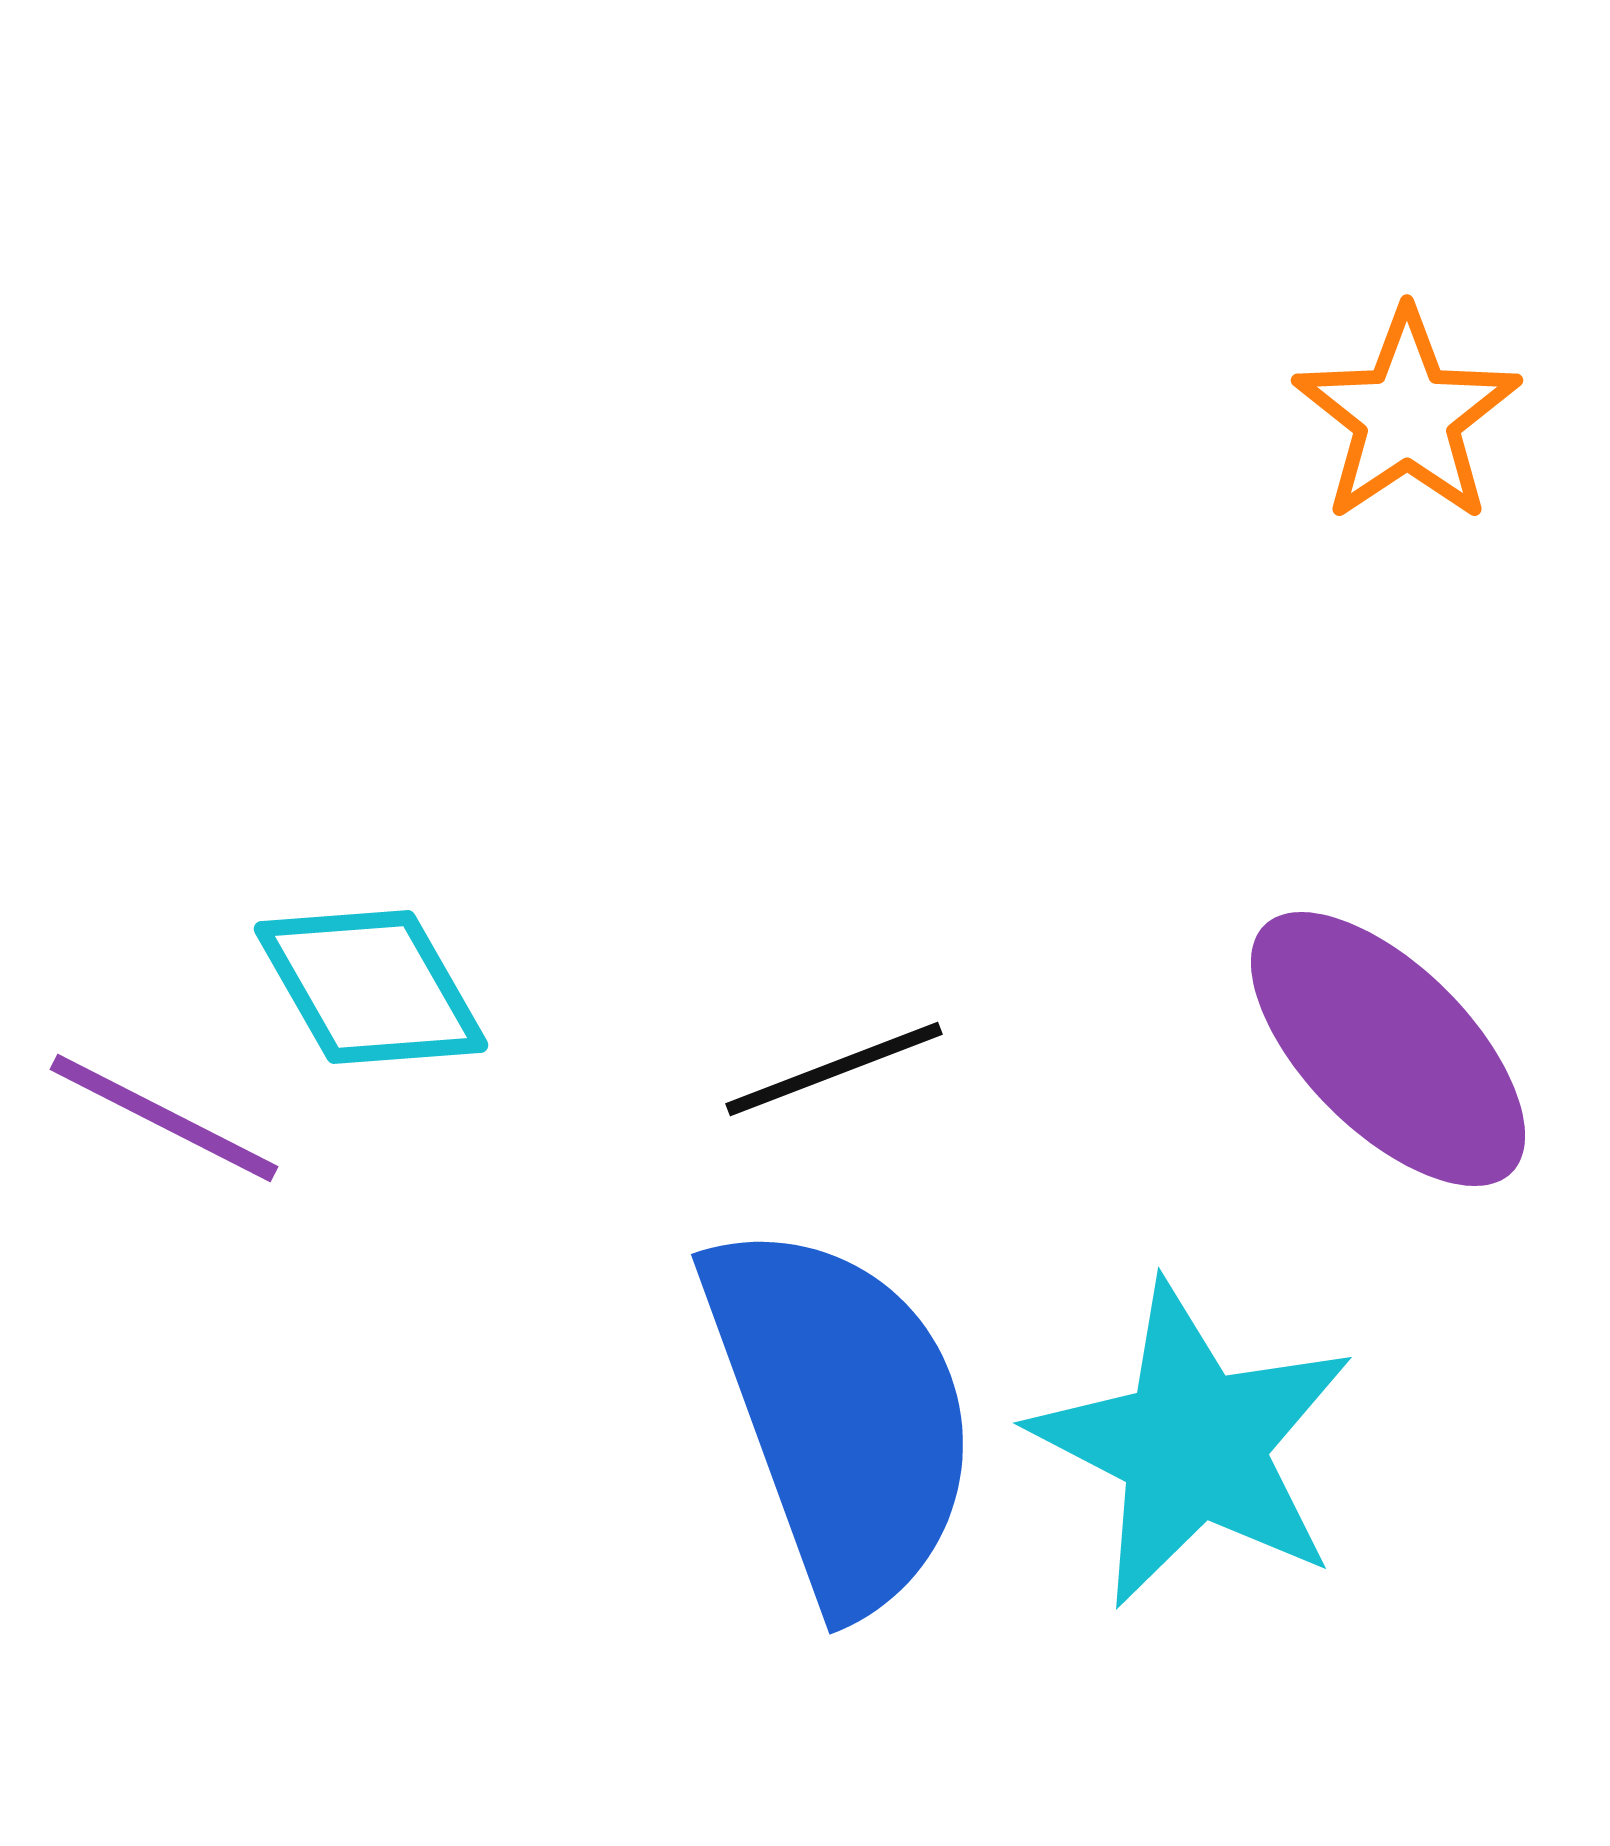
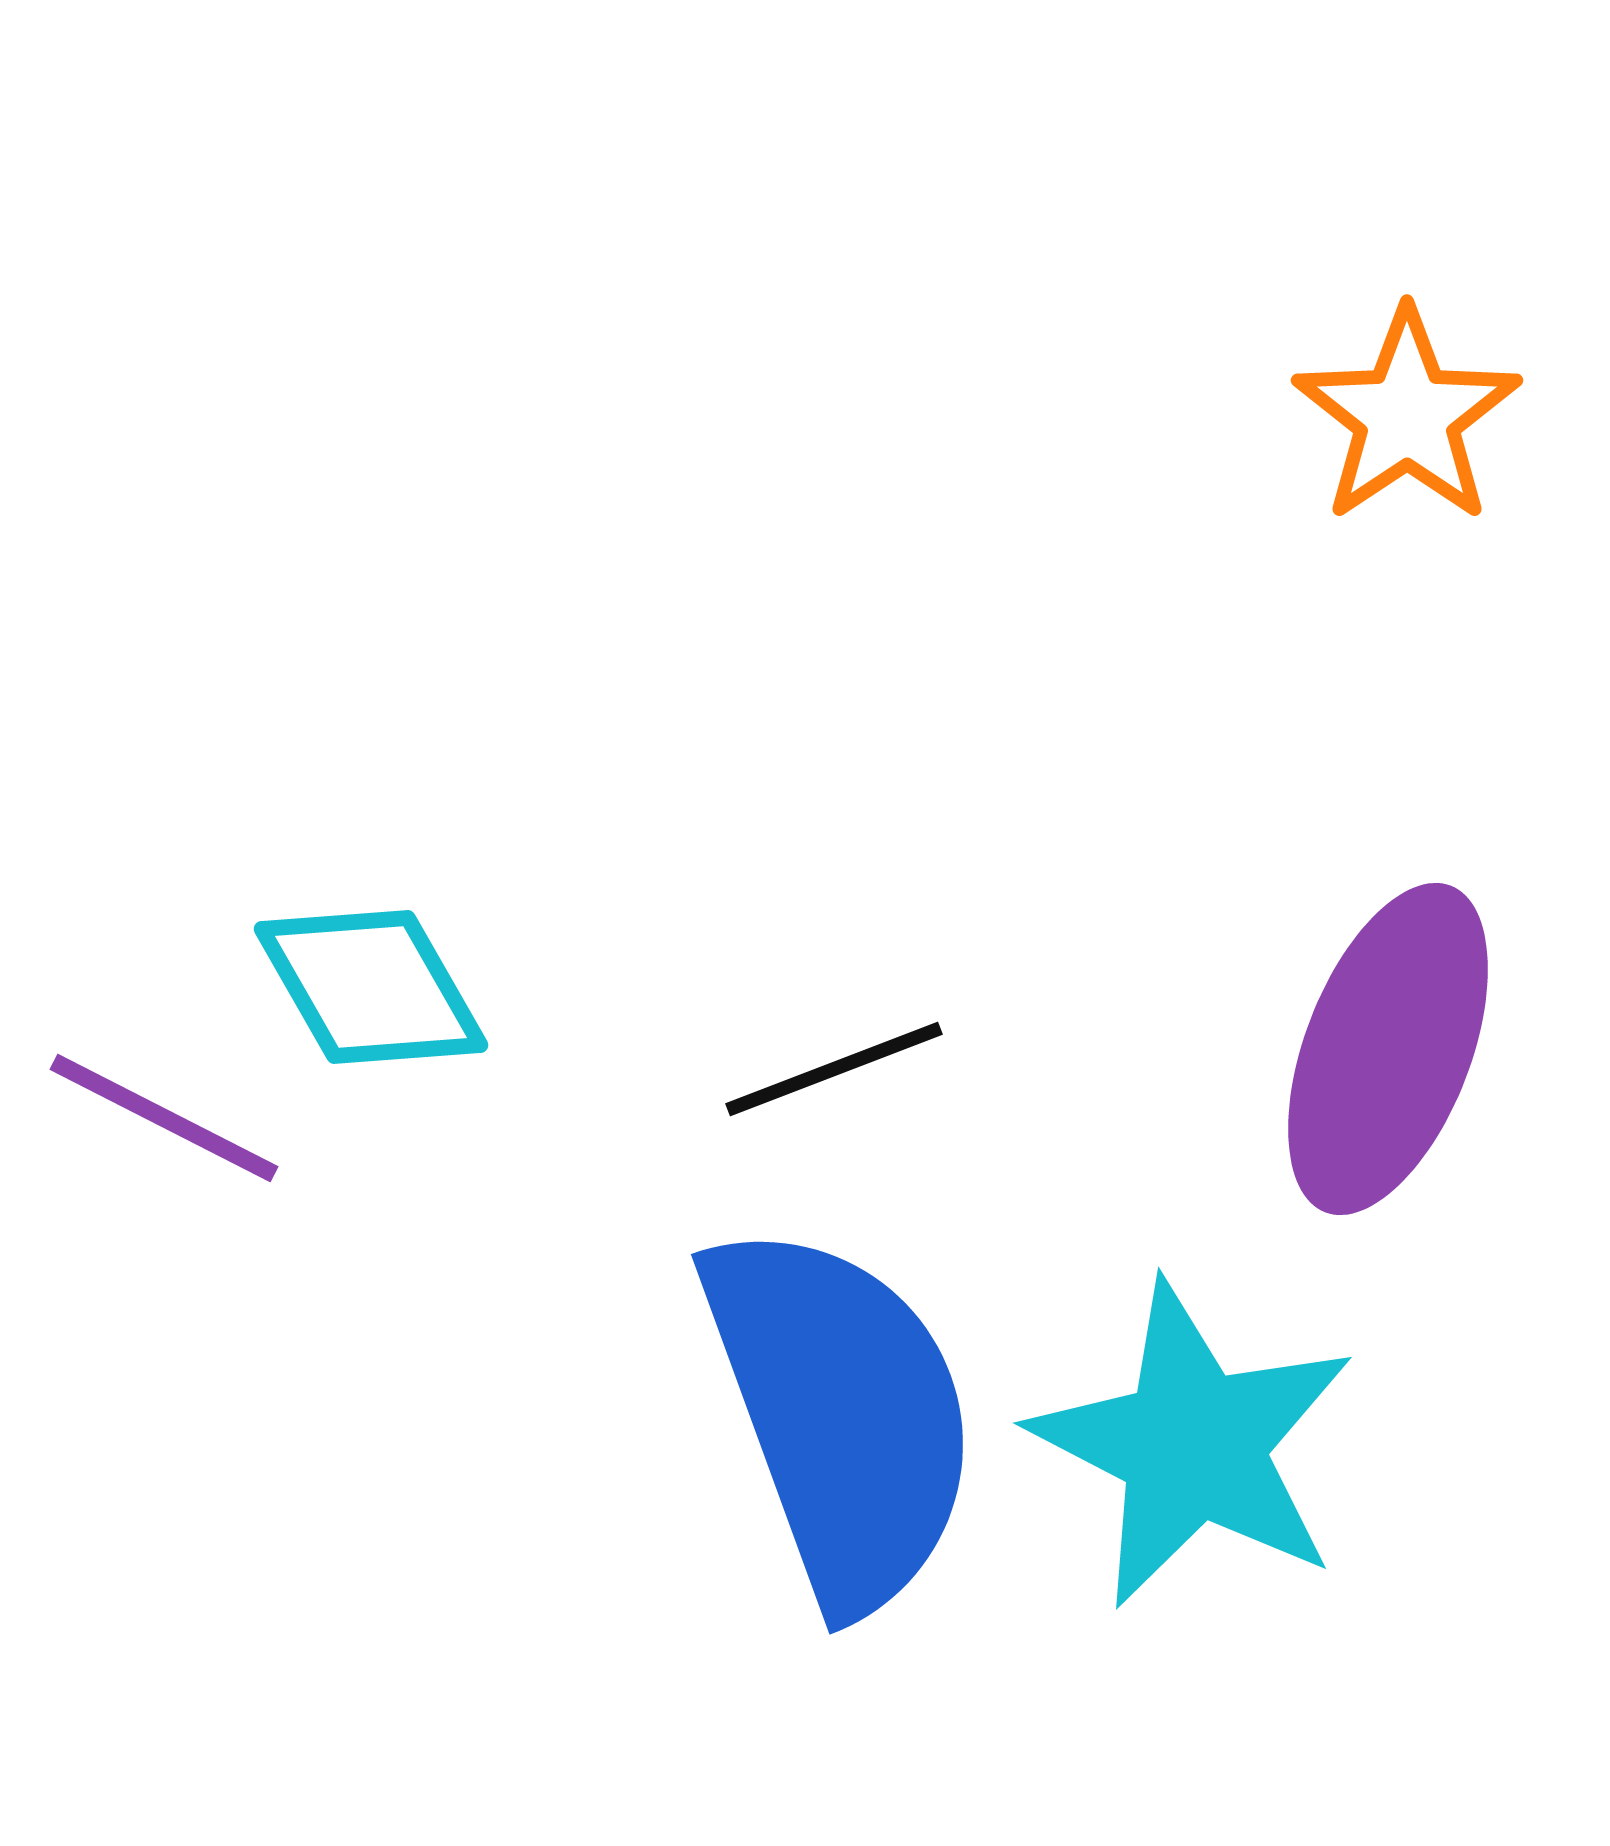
purple ellipse: rotated 66 degrees clockwise
